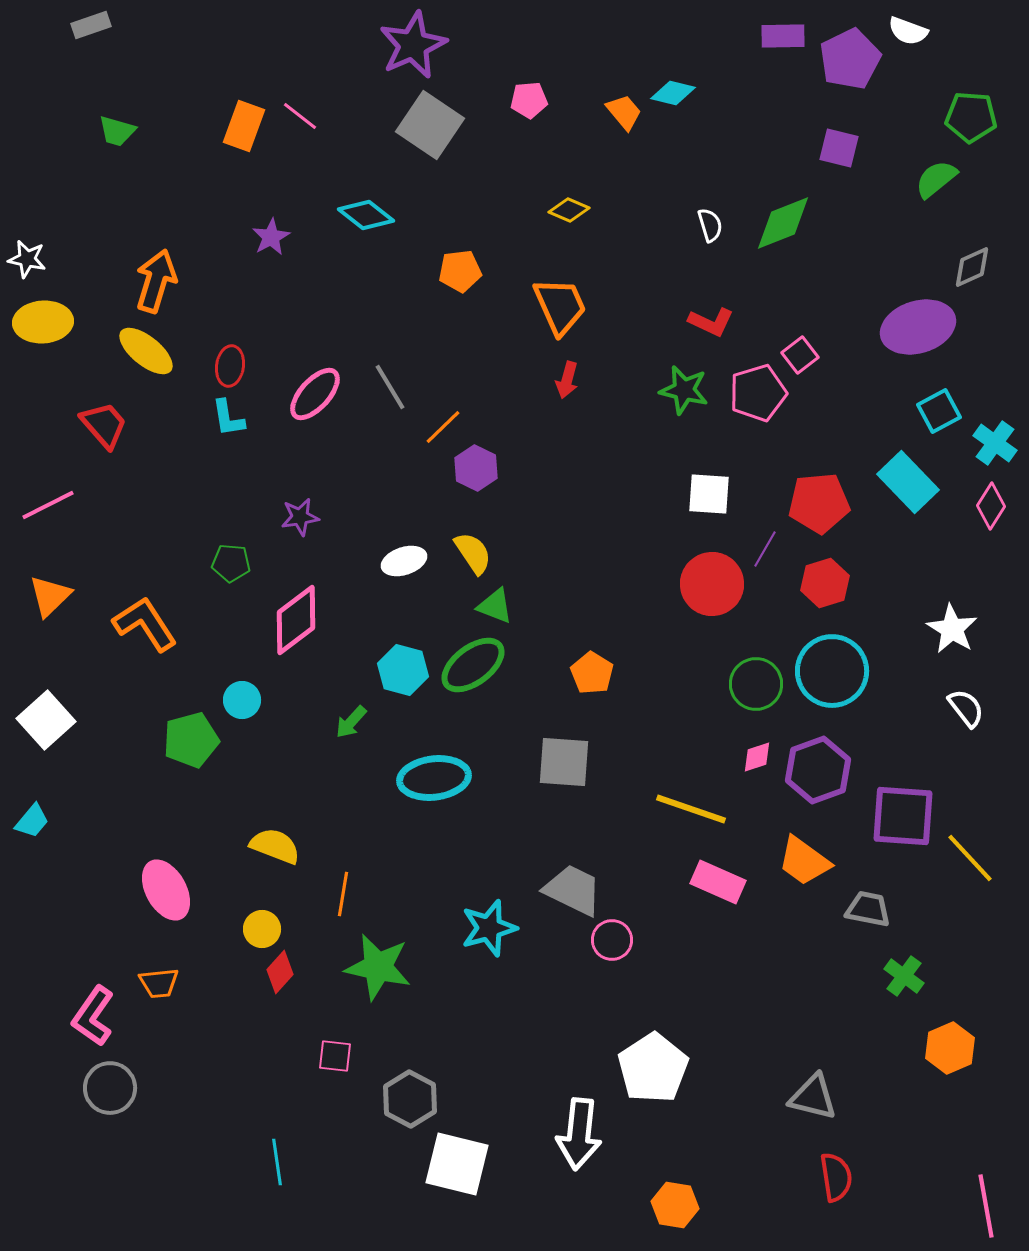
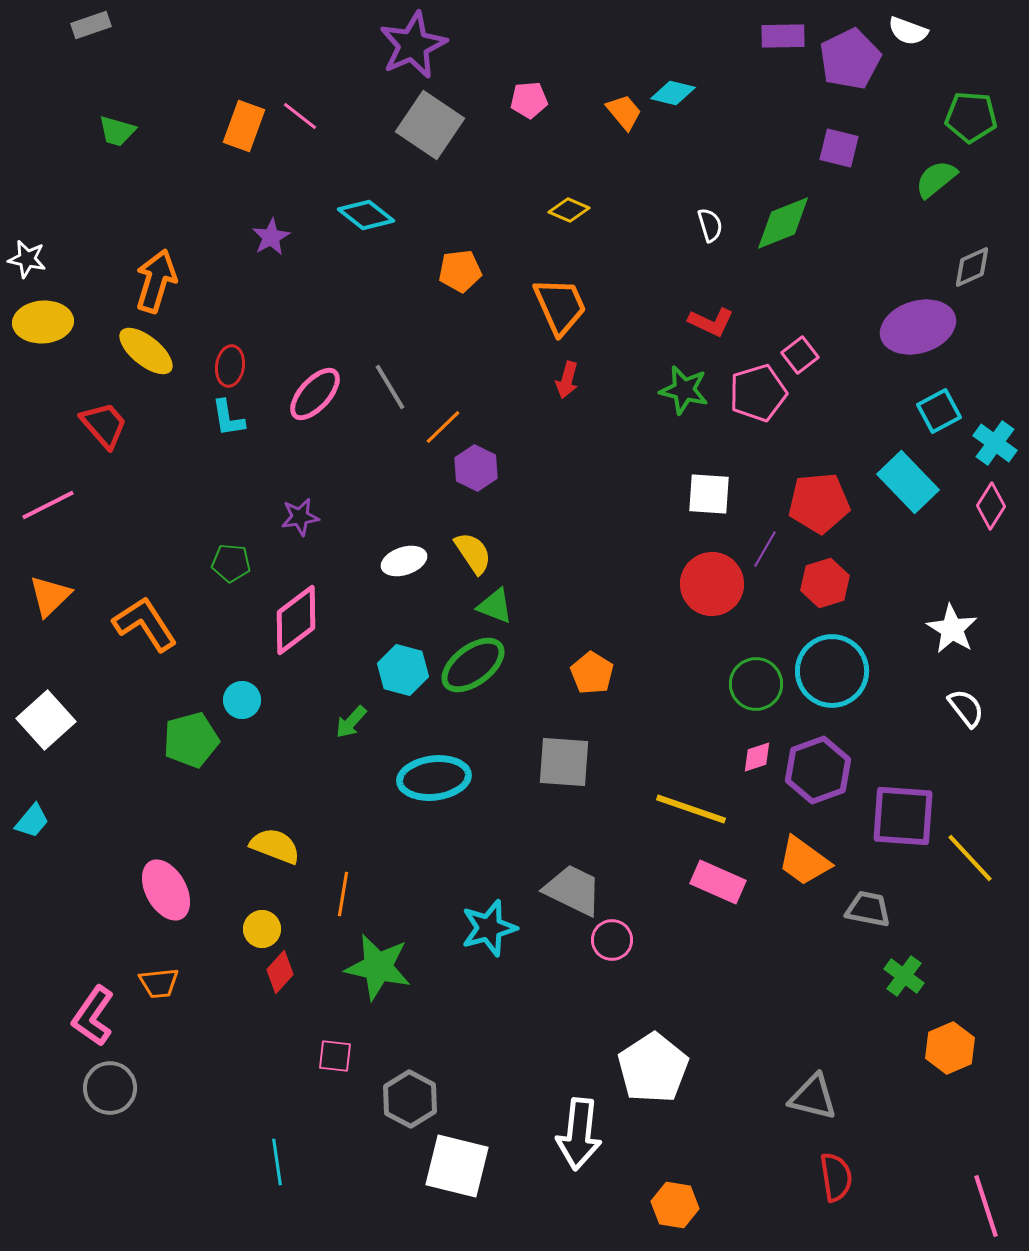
white square at (457, 1164): moved 2 px down
pink line at (986, 1206): rotated 8 degrees counterclockwise
